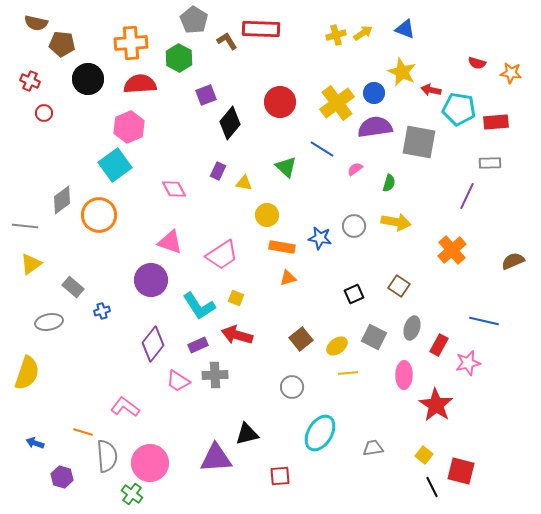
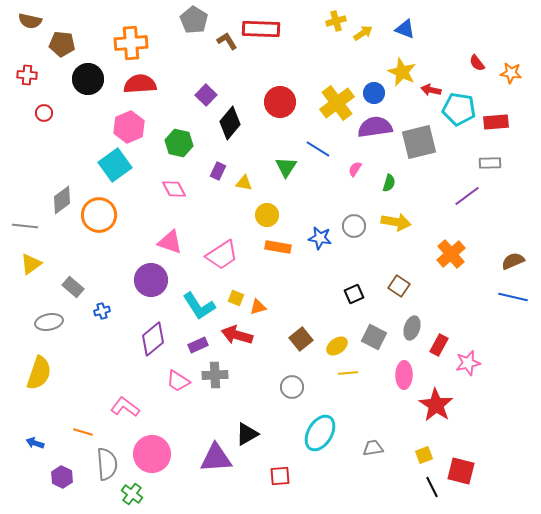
brown semicircle at (36, 23): moved 6 px left, 2 px up
yellow cross at (336, 35): moved 14 px up
green hexagon at (179, 58): moved 85 px down; rotated 16 degrees counterclockwise
red semicircle at (477, 63): rotated 36 degrees clockwise
red cross at (30, 81): moved 3 px left, 6 px up; rotated 18 degrees counterclockwise
purple square at (206, 95): rotated 25 degrees counterclockwise
gray square at (419, 142): rotated 24 degrees counterclockwise
blue line at (322, 149): moved 4 px left
green triangle at (286, 167): rotated 20 degrees clockwise
pink semicircle at (355, 169): rotated 21 degrees counterclockwise
purple line at (467, 196): rotated 28 degrees clockwise
orange rectangle at (282, 247): moved 4 px left
orange cross at (452, 250): moved 1 px left, 4 px down
orange triangle at (288, 278): moved 30 px left, 29 px down
blue line at (484, 321): moved 29 px right, 24 px up
purple diamond at (153, 344): moved 5 px up; rotated 12 degrees clockwise
yellow semicircle at (27, 373): moved 12 px right
black triangle at (247, 434): rotated 15 degrees counterclockwise
yellow square at (424, 455): rotated 30 degrees clockwise
gray semicircle at (107, 456): moved 8 px down
pink circle at (150, 463): moved 2 px right, 9 px up
purple hexagon at (62, 477): rotated 10 degrees clockwise
